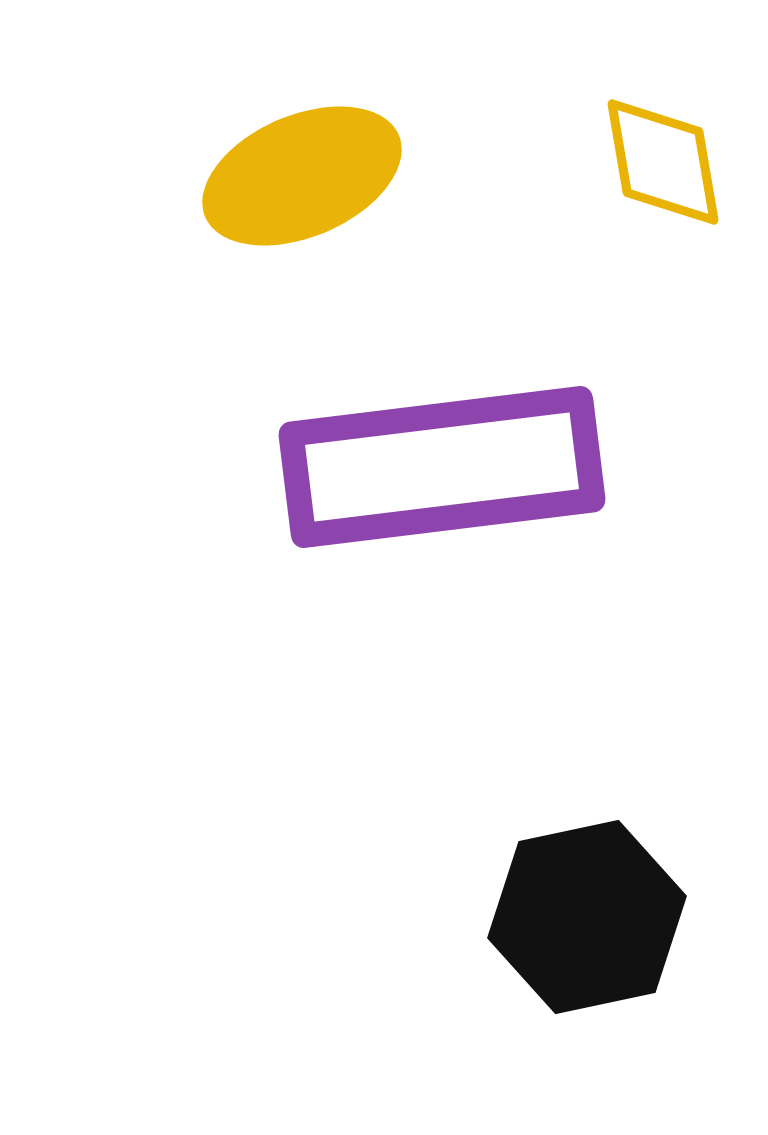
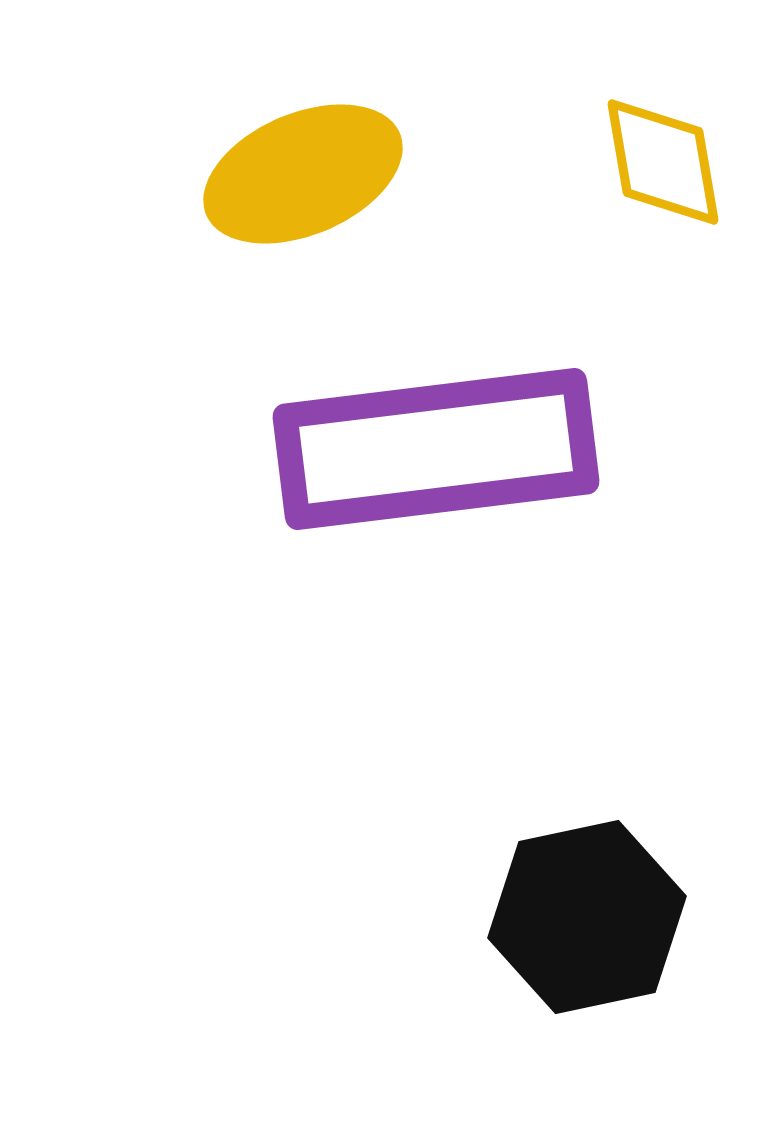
yellow ellipse: moved 1 px right, 2 px up
purple rectangle: moved 6 px left, 18 px up
